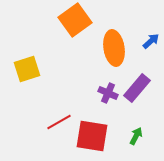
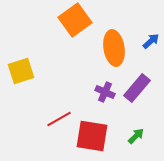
yellow square: moved 6 px left, 2 px down
purple cross: moved 3 px left, 1 px up
red line: moved 3 px up
green arrow: rotated 18 degrees clockwise
